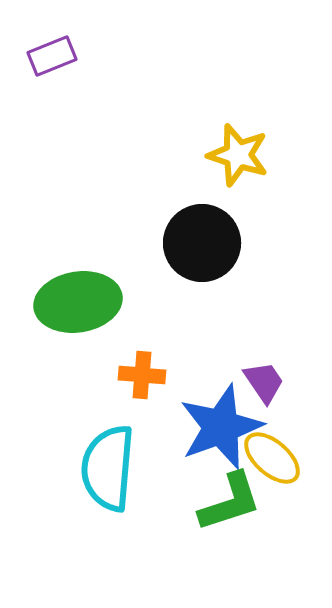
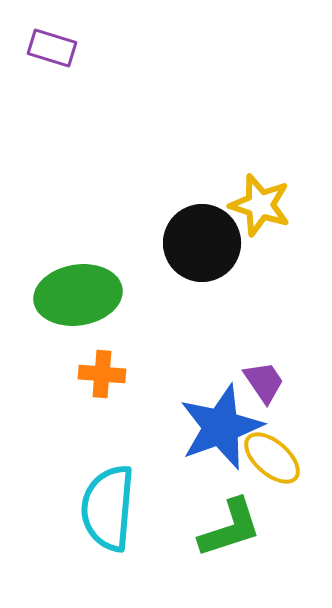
purple rectangle: moved 8 px up; rotated 39 degrees clockwise
yellow star: moved 22 px right, 50 px down
green ellipse: moved 7 px up
orange cross: moved 40 px left, 1 px up
cyan semicircle: moved 40 px down
green L-shape: moved 26 px down
